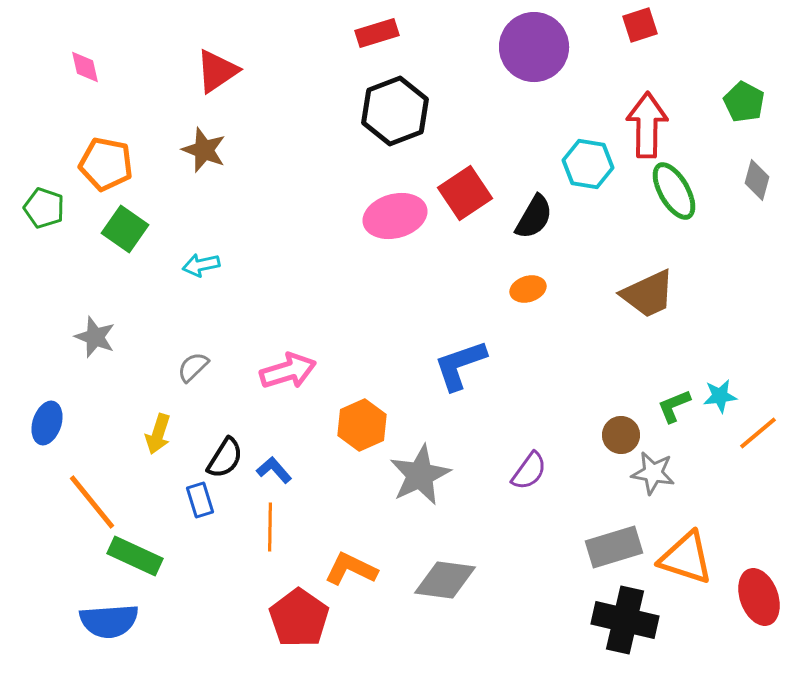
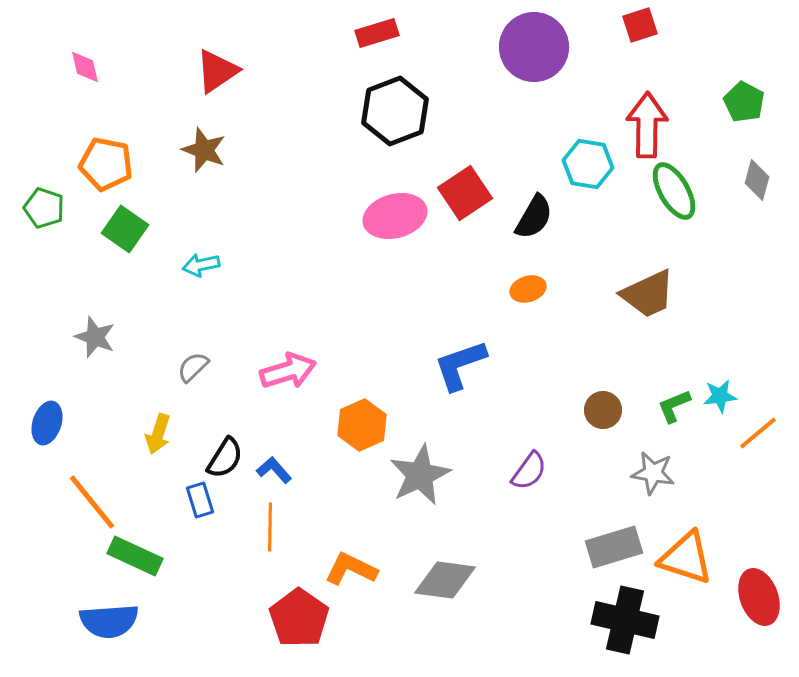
brown circle at (621, 435): moved 18 px left, 25 px up
